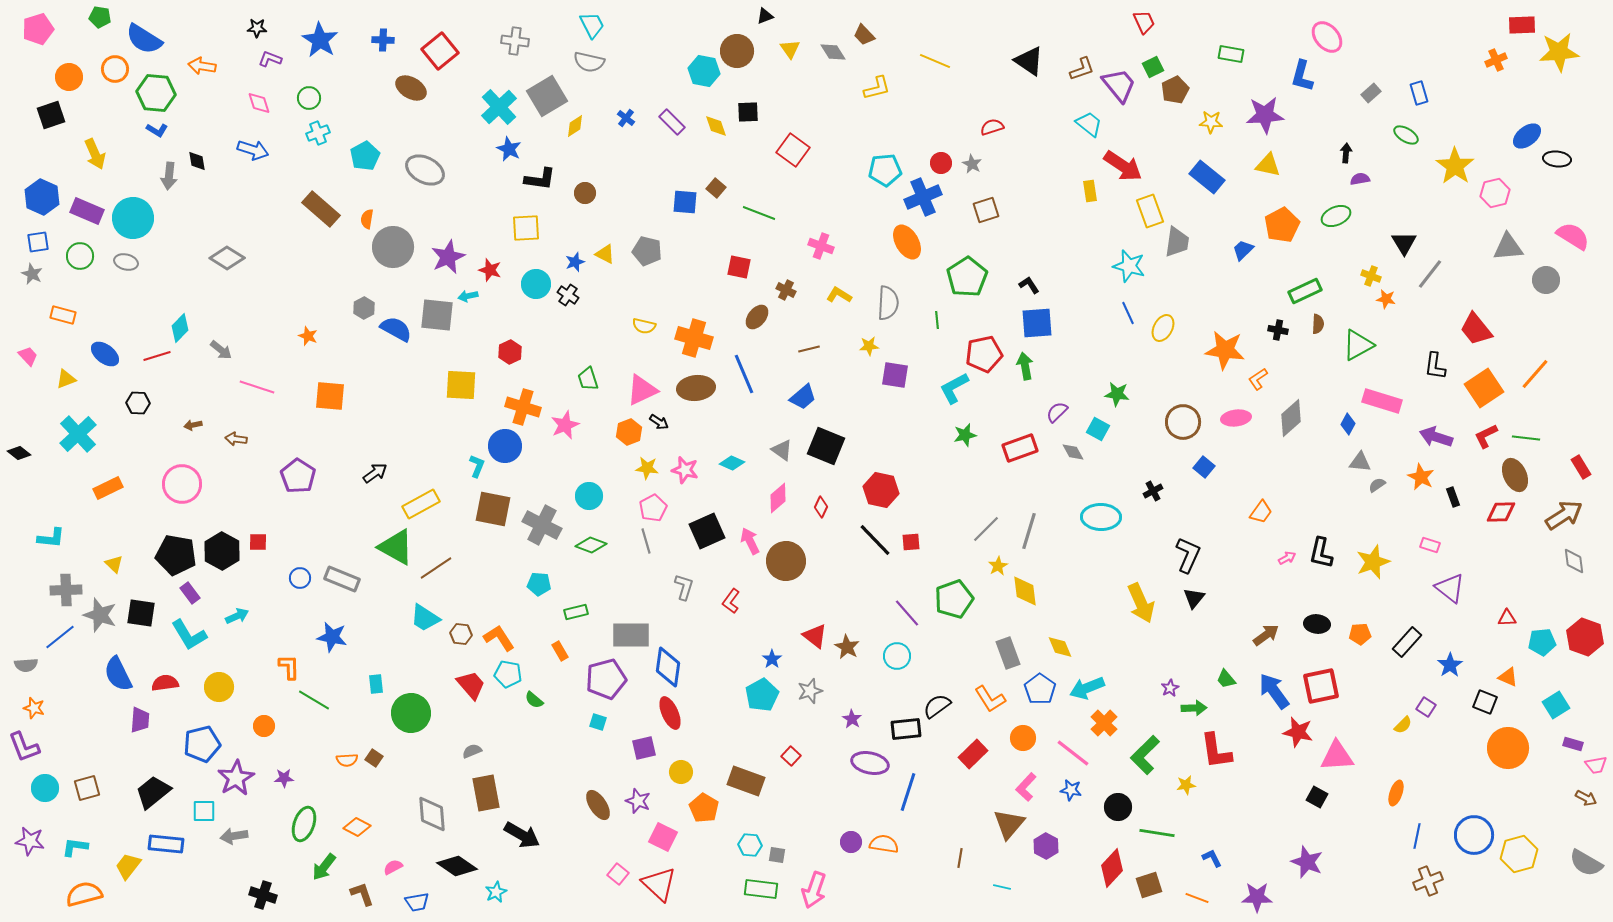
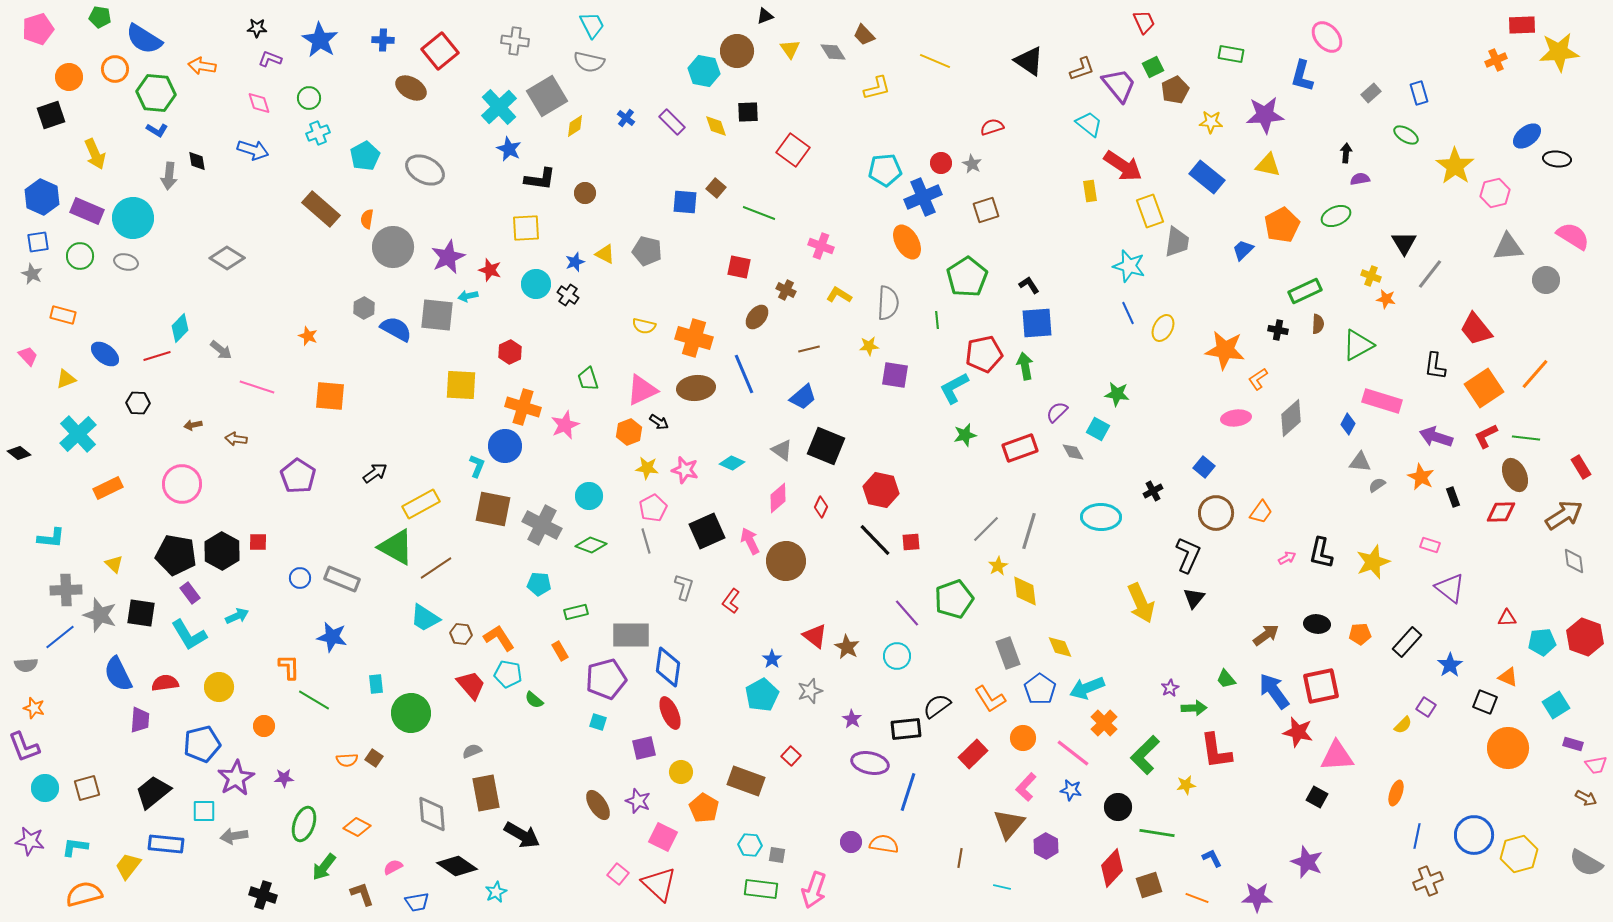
brown circle at (1183, 422): moved 33 px right, 91 px down
